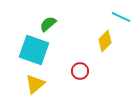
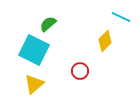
cyan square: rotated 8 degrees clockwise
yellow triangle: moved 1 px left
